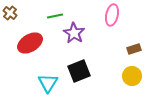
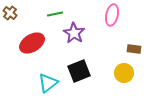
green line: moved 2 px up
red ellipse: moved 2 px right
brown rectangle: rotated 24 degrees clockwise
yellow circle: moved 8 px left, 3 px up
cyan triangle: rotated 20 degrees clockwise
